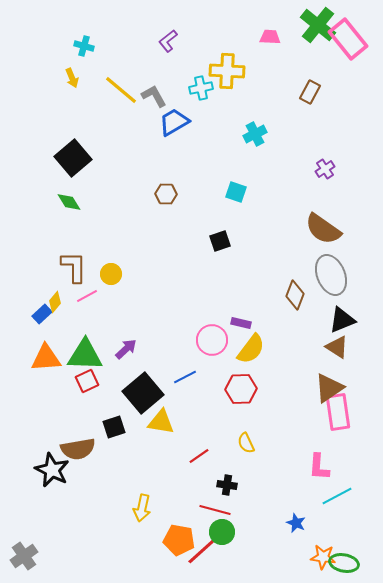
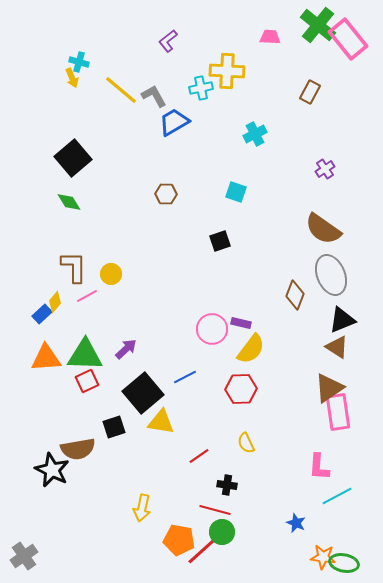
cyan cross at (84, 46): moved 5 px left, 16 px down
pink circle at (212, 340): moved 11 px up
